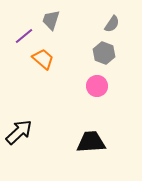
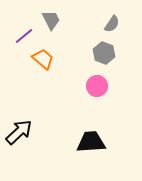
gray trapezoid: rotated 135 degrees clockwise
